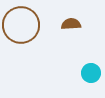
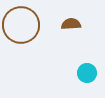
cyan circle: moved 4 px left
